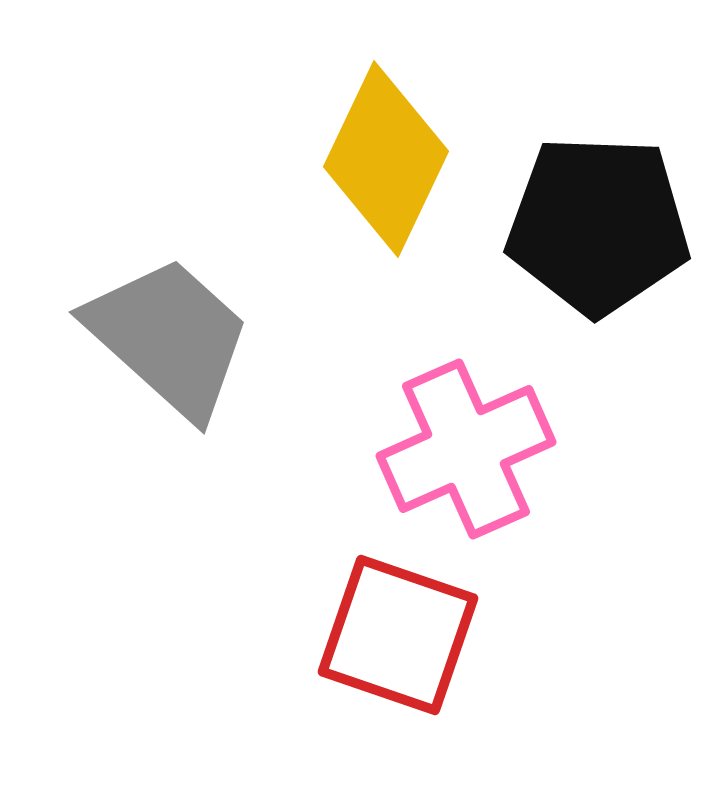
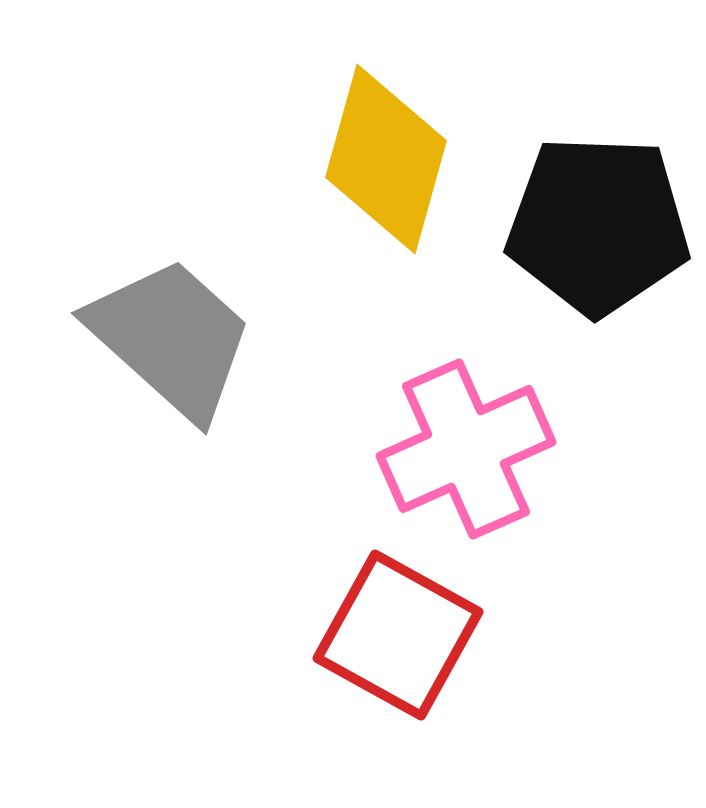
yellow diamond: rotated 10 degrees counterclockwise
gray trapezoid: moved 2 px right, 1 px down
red square: rotated 10 degrees clockwise
